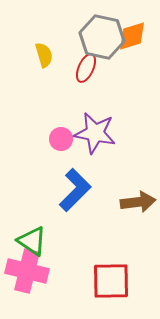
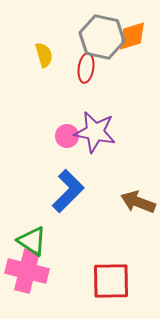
red ellipse: rotated 16 degrees counterclockwise
purple star: moved 1 px up
pink circle: moved 6 px right, 3 px up
blue L-shape: moved 7 px left, 1 px down
brown arrow: rotated 152 degrees counterclockwise
